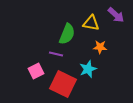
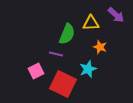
yellow triangle: rotated 12 degrees counterclockwise
orange star: rotated 16 degrees clockwise
